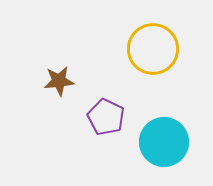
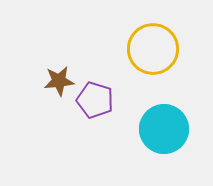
purple pentagon: moved 11 px left, 17 px up; rotated 9 degrees counterclockwise
cyan circle: moved 13 px up
